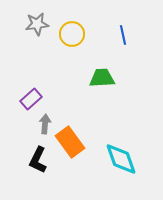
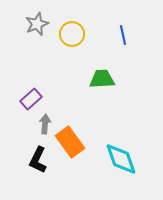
gray star: rotated 15 degrees counterclockwise
green trapezoid: moved 1 px down
